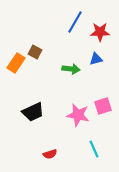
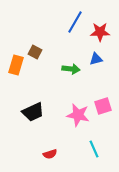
orange rectangle: moved 2 px down; rotated 18 degrees counterclockwise
